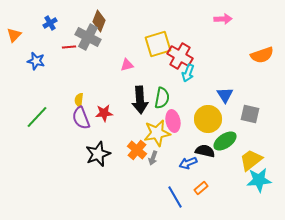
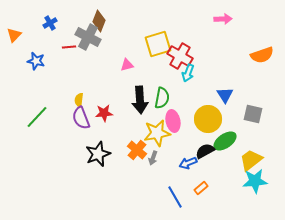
gray square: moved 3 px right
black semicircle: rotated 42 degrees counterclockwise
cyan star: moved 4 px left, 1 px down
